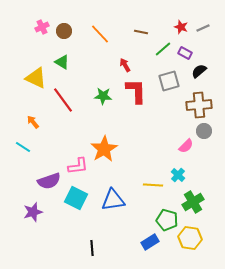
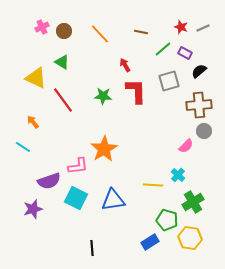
purple star: moved 3 px up
